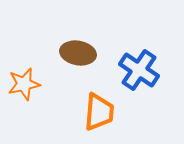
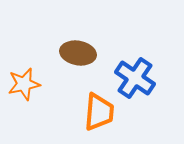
blue cross: moved 4 px left, 8 px down
